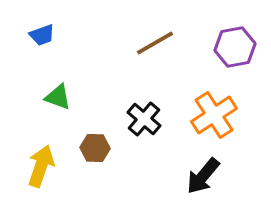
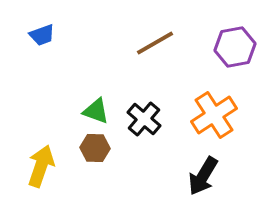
green triangle: moved 38 px right, 14 px down
black arrow: rotated 9 degrees counterclockwise
